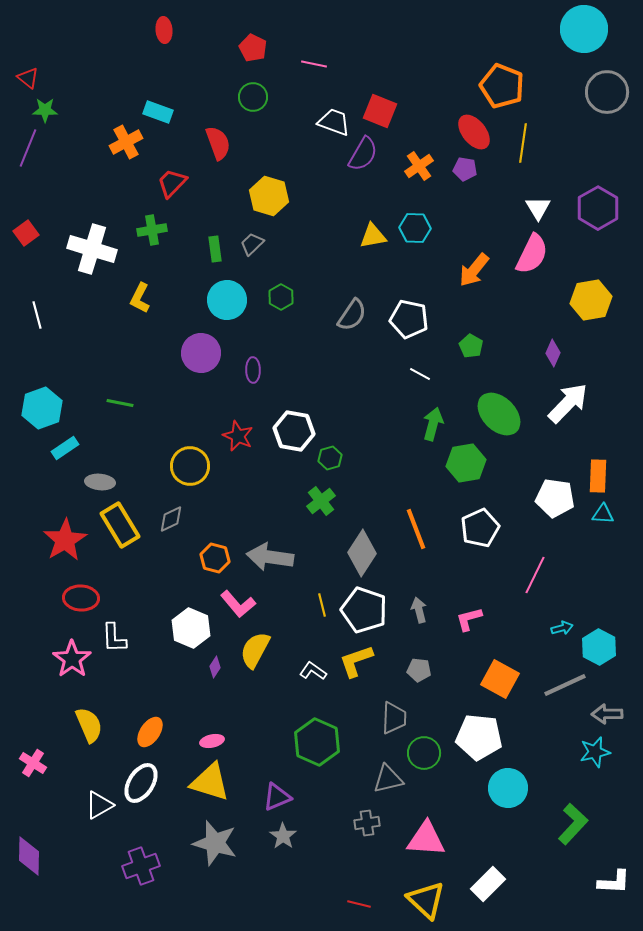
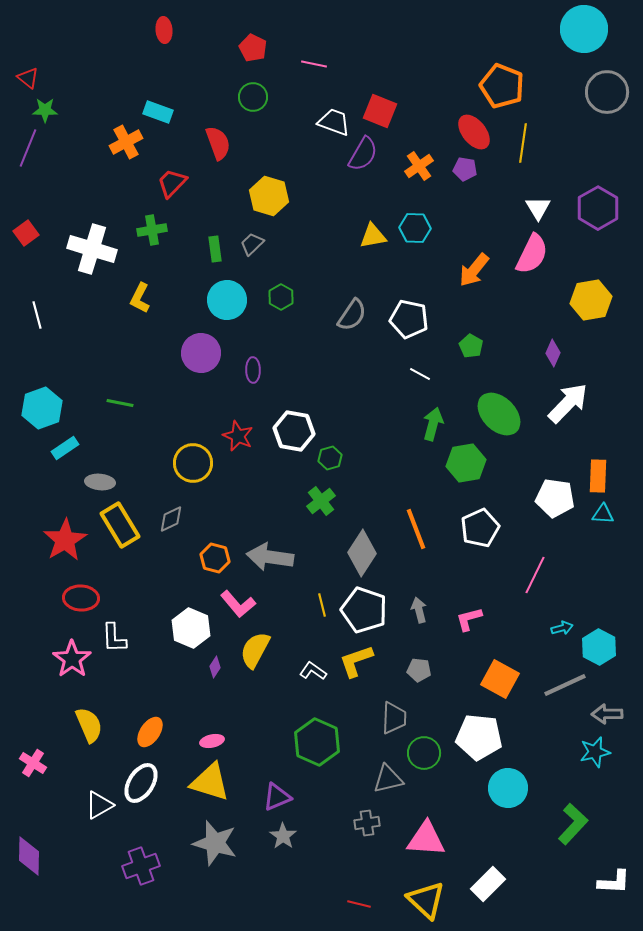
yellow circle at (190, 466): moved 3 px right, 3 px up
